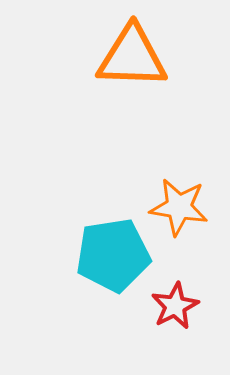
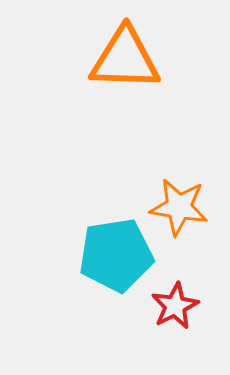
orange triangle: moved 7 px left, 2 px down
cyan pentagon: moved 3 px right
